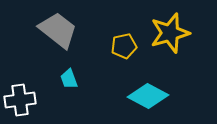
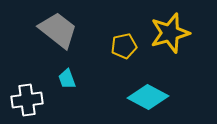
cyan trapezoid: moved 2 px left
cyan diamond: moved 1 px down
white cross: moved 7 px right
